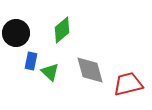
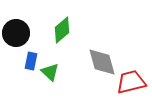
gray diamond: moved 12 px right, 8 px up
red trapezoid: moved 3 px right, 2 px up
